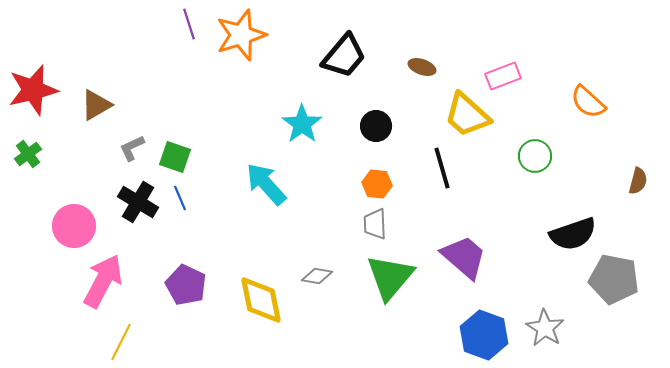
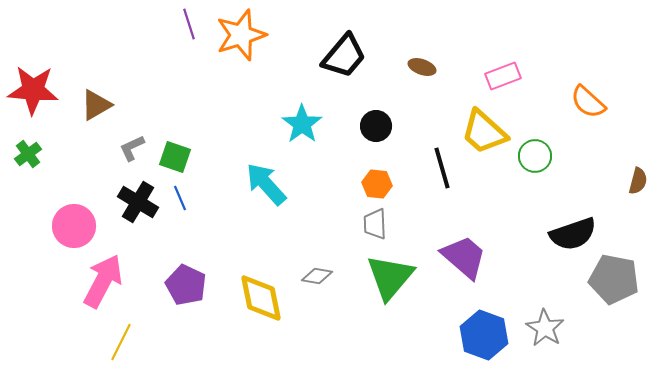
red star: rotated 18 degrees clockwise
yellow trapezoid: moved 17 px right, 17 px down
yellow diamond: moved 2 px up
